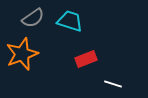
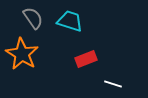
gray semicircle: rotated 90 degrees counterclockwise
orange star: rotated 20 degrees counterclockwise
